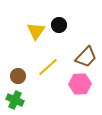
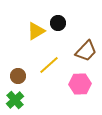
black circle: moved 1 px left, 2 px up
yellow triangle: rotated 24 degrees clockwise
brown trapezoid: moved 6 px up
yellow line: moved 1 px right, 2 px up
green cross: rotated 24 degrees clockwise
